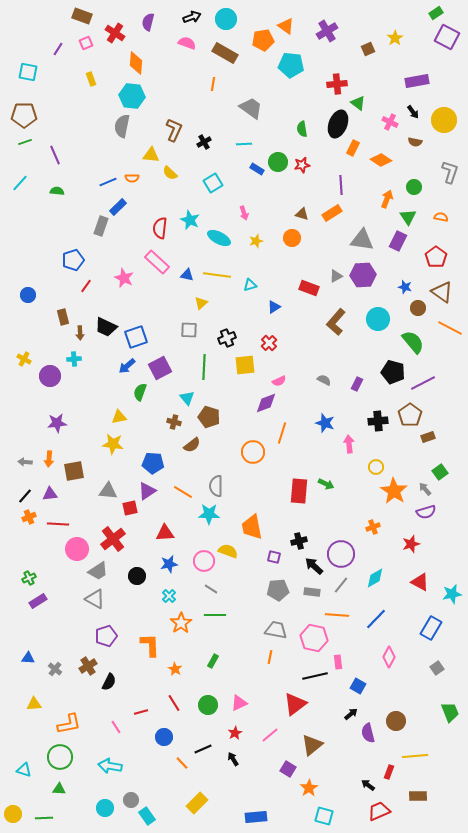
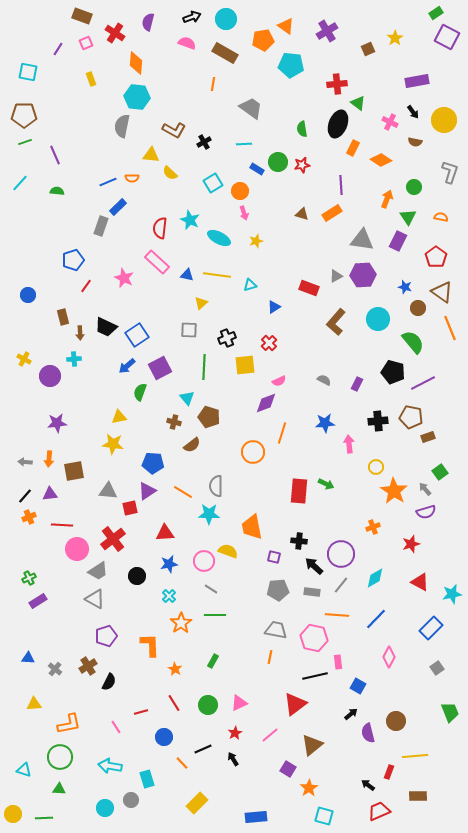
cyan hexagon at (132, 96): moved 5 px right, 1 px down
brown L-shape at (174, 130): rotated 95 degrees clockwise
orange circle at (292, 238): moved 52 px left, 47 px up
orange line at (450, 328): rotated 40 degrees clockwise
blue square at (136, 337): moved 1 px right, 2 px up; rotated 15 degrees counterclockwise
brown pentagon at (410, 415): moved 1 px right, 2 px down; rotated 25 degrees counterclockwise
blue star at (325, 423): rotated 24 degrees counterclockwise
red line at (58, 524): moved 4 px right, 1 px down
black cross at (299, 541): rotated 21 degrees clockwise
blue rectangle at (431, 628): rotated 15 degrees clockwise
cyan rectangle at (147, 816): moved 37 px up; rotated 18 degrees clockwise
